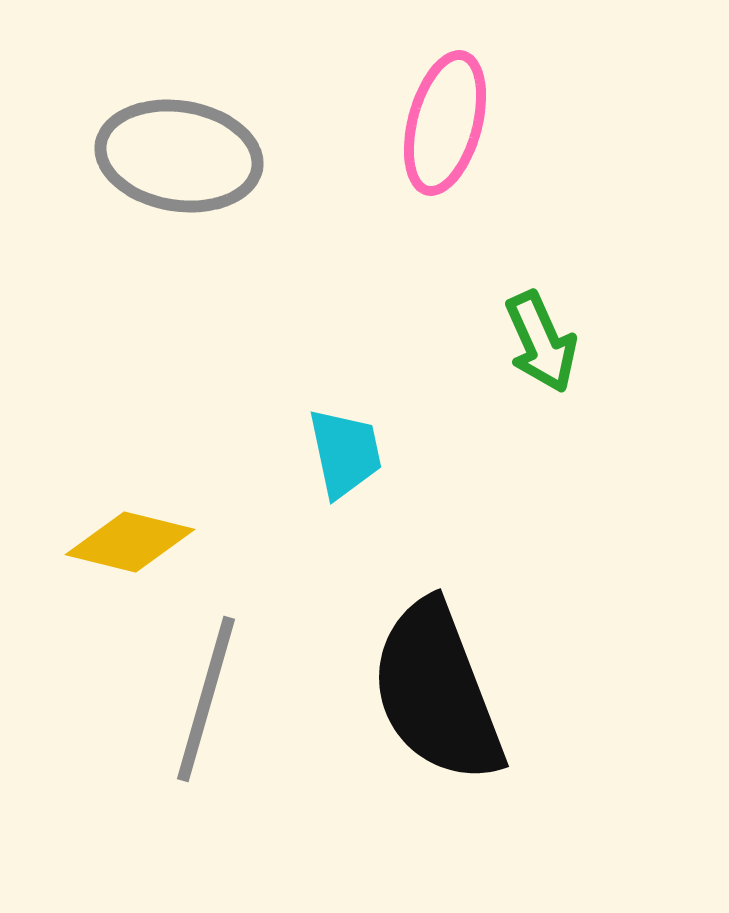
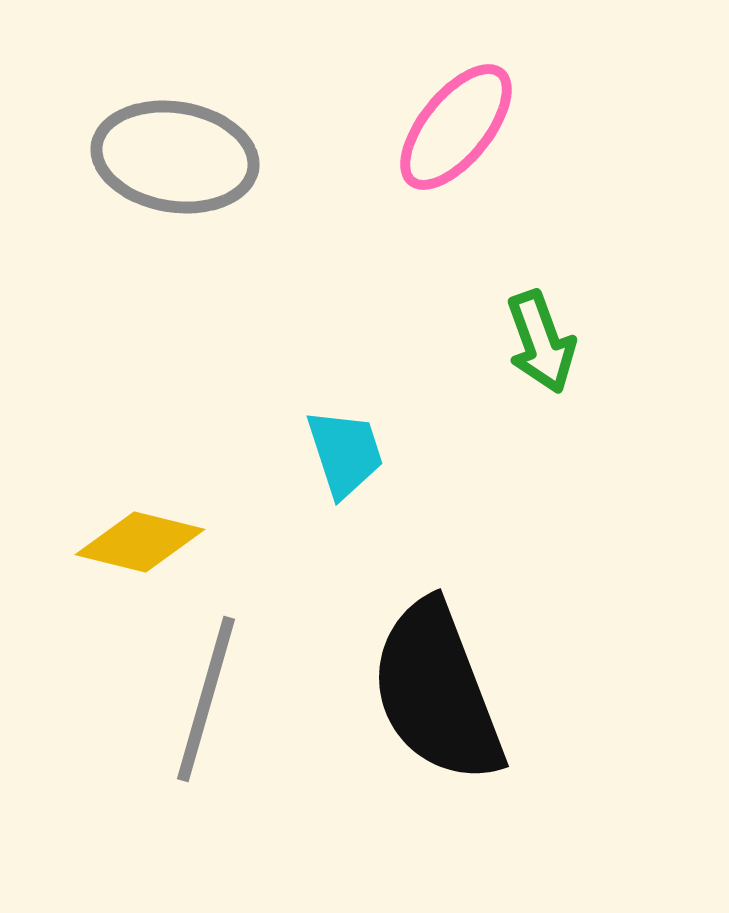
pink ellipse: moved 11 px right, 4 px down; rotated 24 degrees clockwise
gray ellipse: moved 4 px left, 1 px down
green arrow: rotated 4 degrees clockwise
cyan trapezoid: rotated 6 degrees counterclockwise
yellow diamond: moved 10 px right
